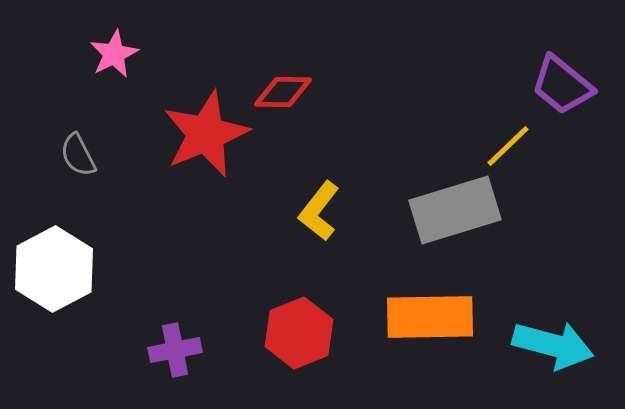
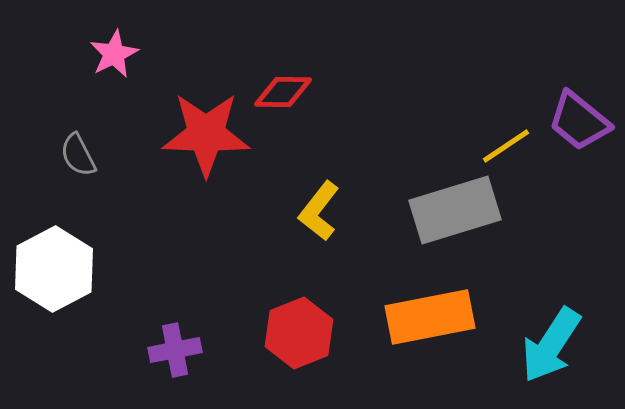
purple trapezoid: moved 17 px right, 36 px down
red star: rotated 24 degrees clockwise
yellow line: moved 2 px left; rotated 10 degrees clockwise
orange rectangle: rotated 10 degrees counterclockwise
cyan arrow: moved 2 px left; rotated 108 degrees clockwise
